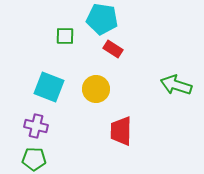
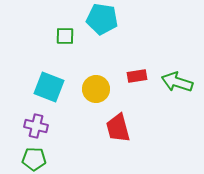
red rectangle: moved 24 px right, 27 px down; rotated 42 degrees counterclockwise
green arrow: moved 1 px right, 3 px up
red trapezoid: moved 3 px left, 3 px up; rotated 16 degrees counterclockwise
